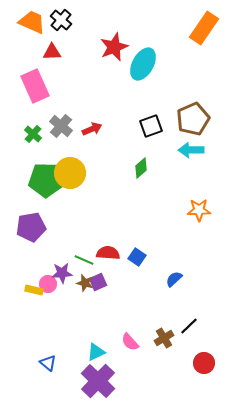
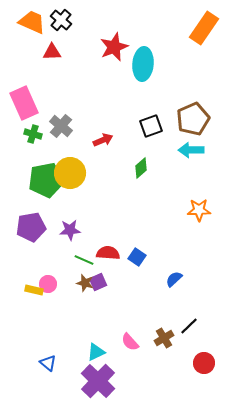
cyan ellipse: rotated 24 degrees counterclockwise
pink rectangle: moved 11 px left, 17 px down
red arrow: moved 11 px right, 11 px down
green cross: rotated 24 degrees counterclockwise
green pentagon: rotated 12 degrees counterclockwise
purple star: moved 8 px right, 43 px up
